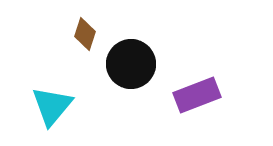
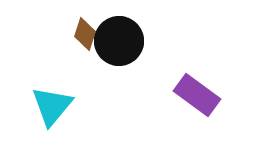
black circle: moved 12 px left, 23 px up
purple rectangle: rotated 57 degrees clockwise
